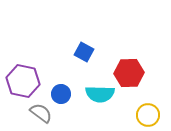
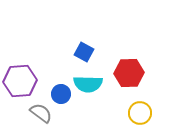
purple hexagon: moved 3 px left; rotated 16 degrees counterclockwise
cyan semicircle: moved 12 px left, 10 px up
yellow circle: moved 8 px left, 2 px up
